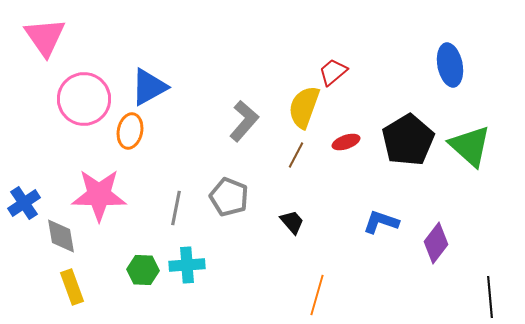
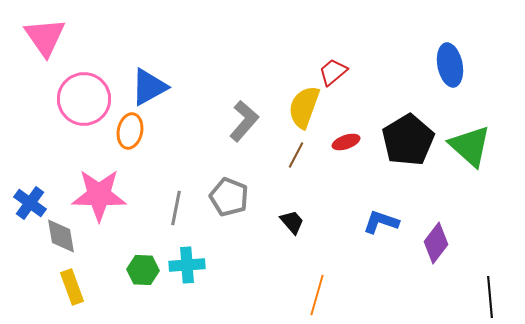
blue cross: moved 6 px right; rotated 20 degrees counterclockwise
